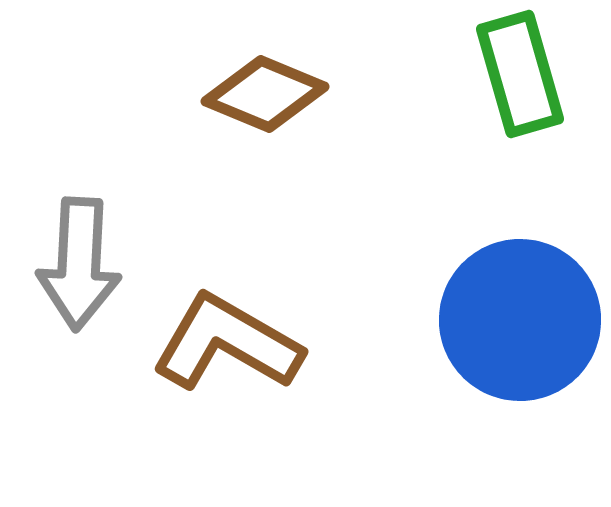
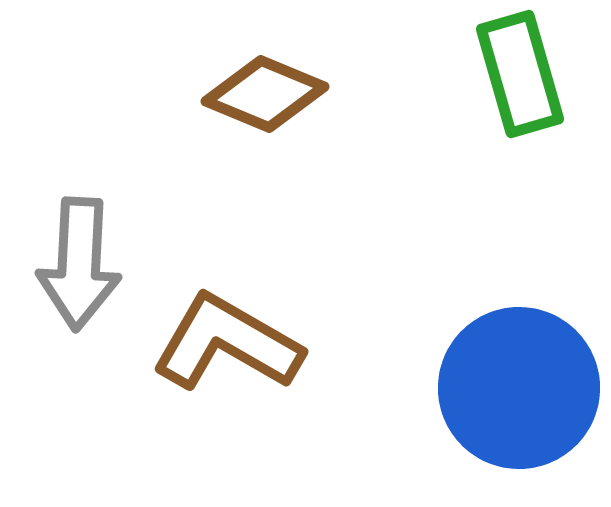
blue circle: moved 1 px left, 68 px down
